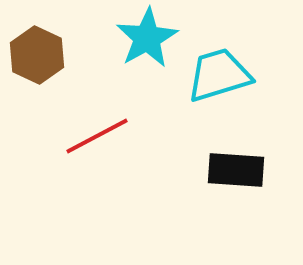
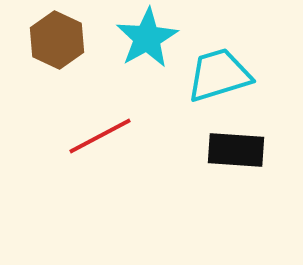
brown hexagon: moved 20 px right, 15 px up
red line: moved 3 px right
black rectangle: moved 20 px up
